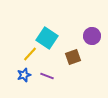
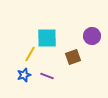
cyan square: rotated 35 degrees counterclockwise
yellow line: rotated 14 degrees counterclockwise
